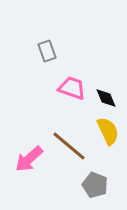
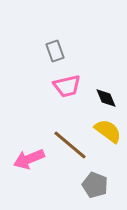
gray rectangle: moved 8 px right
pink trapezoid: moved 5 px left, 2 px up; rotated 148 degrees clockwise
yellow semicircle: rotated 28 degrees counterclockwise
brown line: moved 1 px right, 1 px up
pink arrow: rotated 20 degrees clockwise
